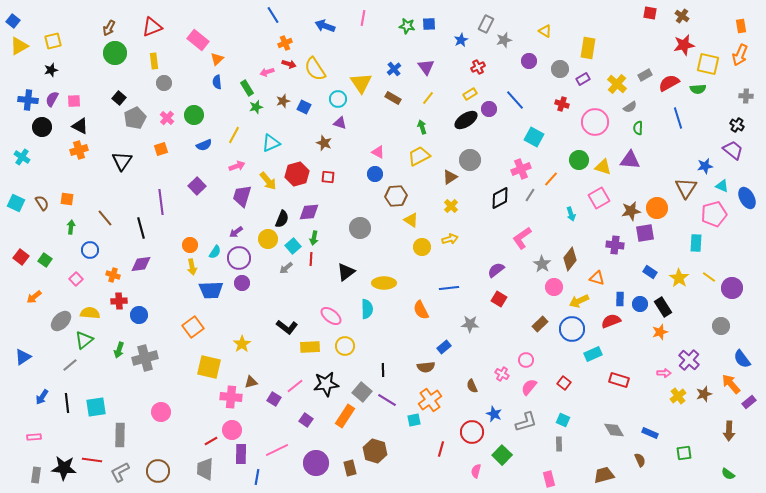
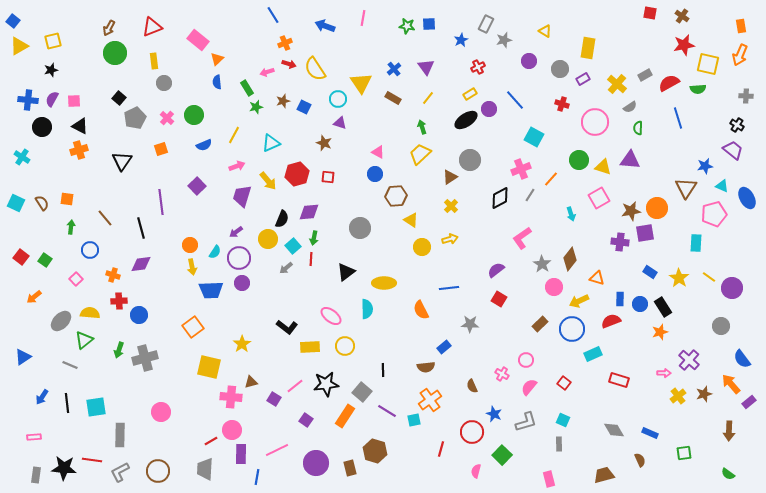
yellow trapezoid at (419, 156): moved 1 px right, 2 px up; rotated 15 degrees counterclockwise
purple cross at (615, 245): moved 5 px right, 3 px up
gray line at (70, 365): rotated 63 degrees clockwise
purple line at (387, 400): moved 11 px down
